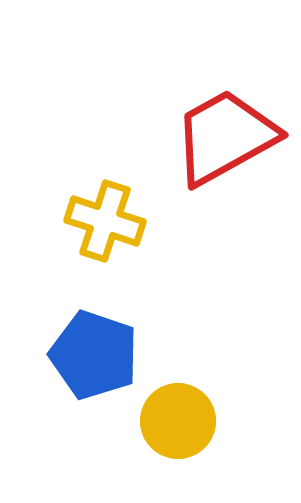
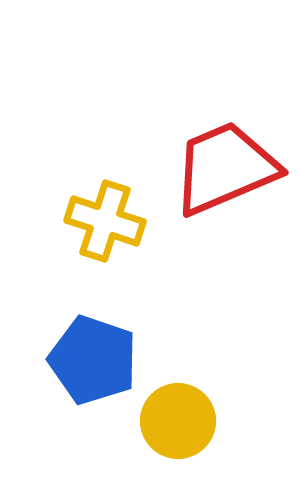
red trapezoid: moved 31 px down; rotated 6 degrees clockwise
blue pentagon: moved 1 px left, 5 px down
